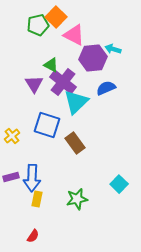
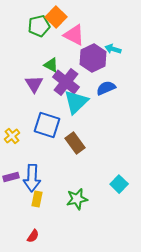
green pentagon: moved 1 px right, 1 px down
purple hexagon: rotated 20 degrees counterclockwise
purple cross: moved 3 px right
